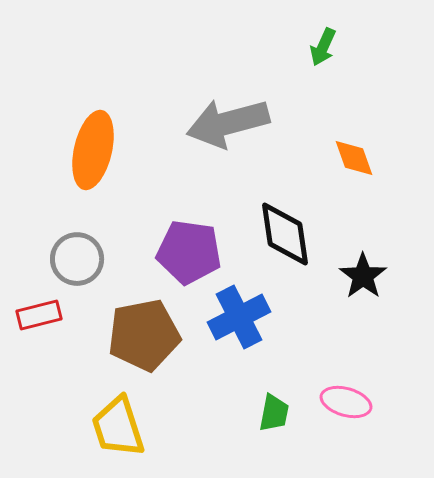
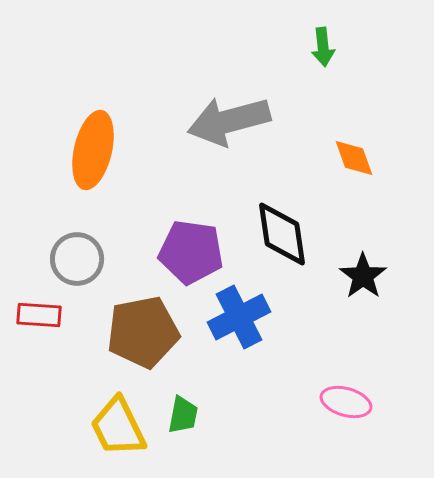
green arrow: rotated 30 degrees counterclockwise
gray arrow: moved 1 px right, 2 px up
black diamond: moved 3 px left
purple pentagon: moved 2 px right
red rectangle: rotated 18 degrees clockwise
brown pentagon: moved 1 px left, 3 px up
green trapezoid: moved 91 px left, 2 px down
yellow trapezoid: rotated 8 degrees counterclockwise
